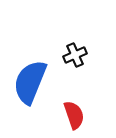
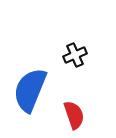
blue semicircle: moved 8 px down
